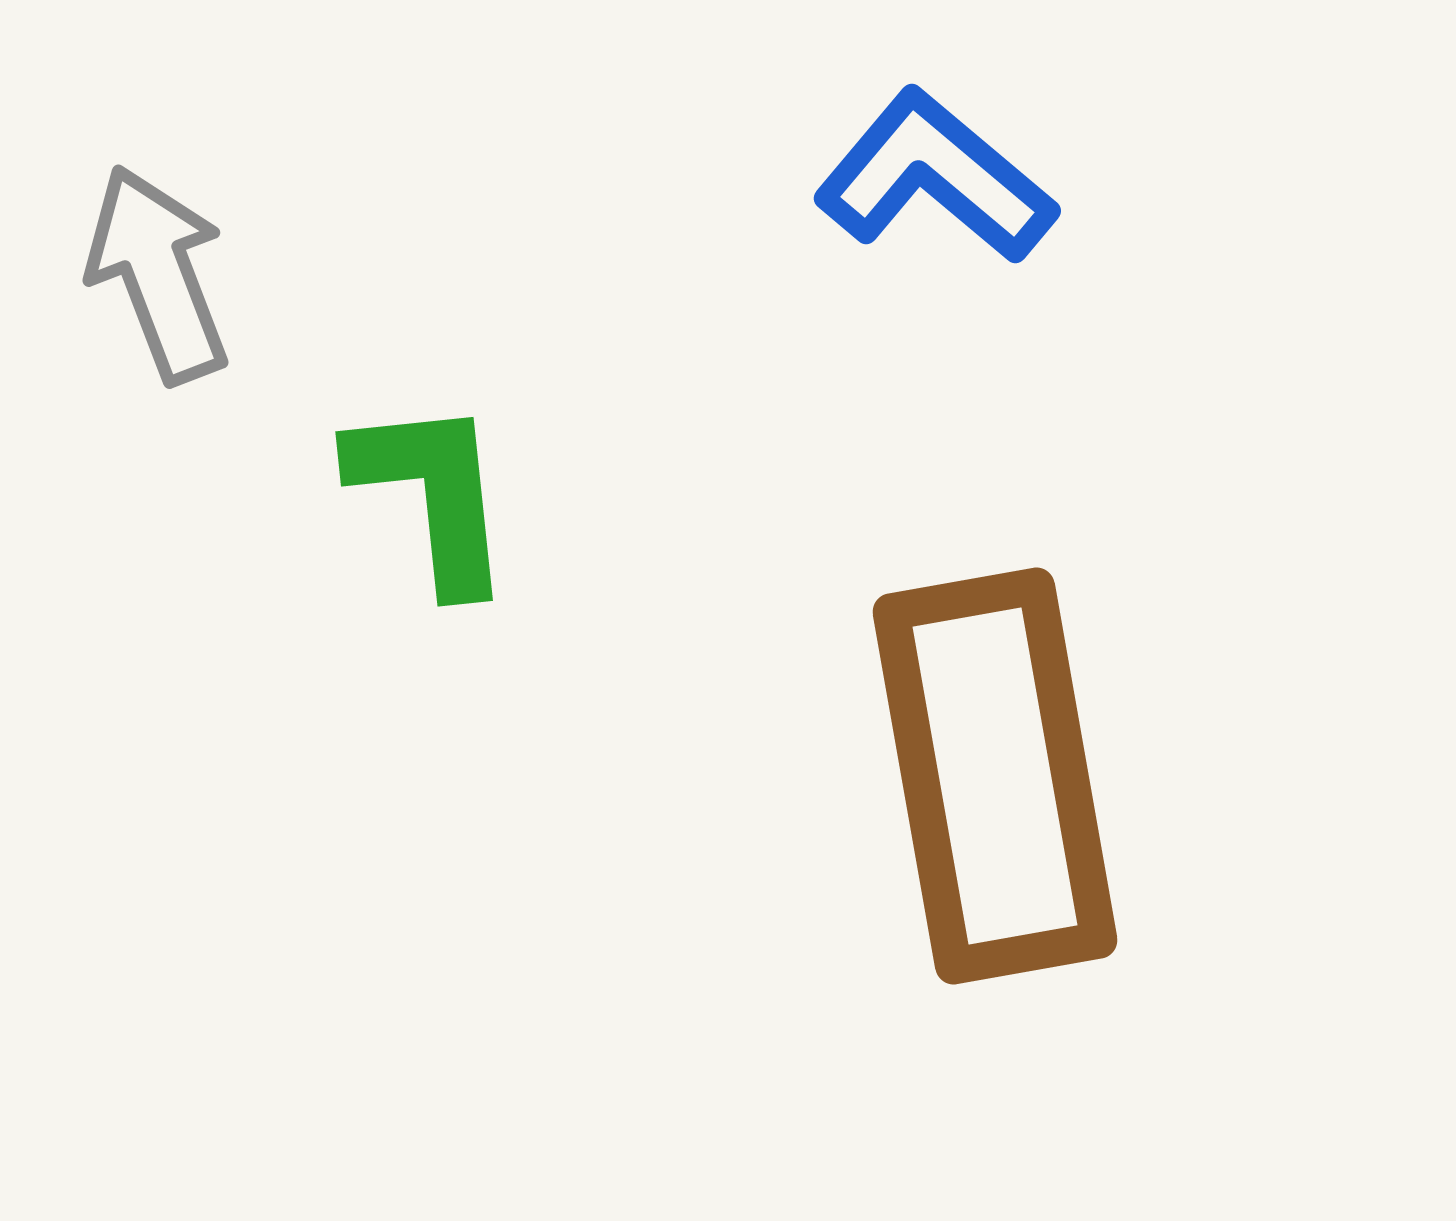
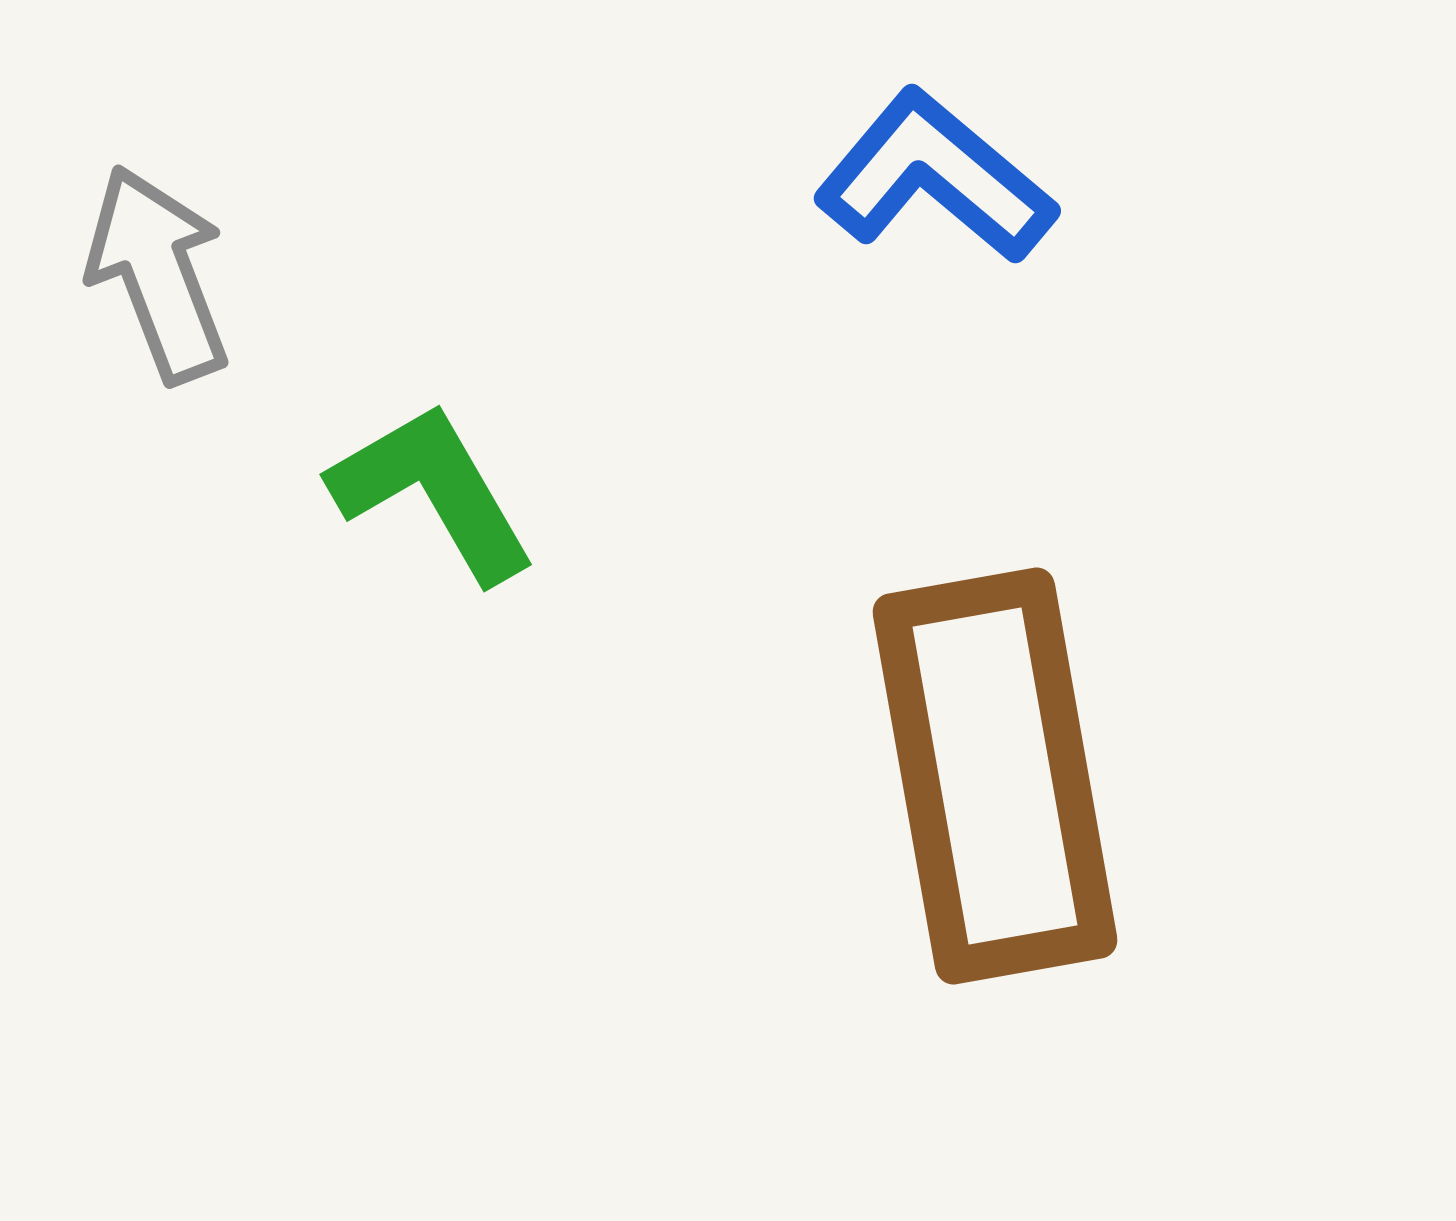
green L-shape: moved 1 px right, 2 px up; rotated 24 degrees counterclockwise
